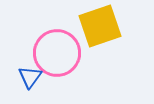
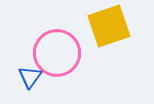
yellow square: moved 9 px right
